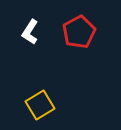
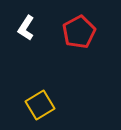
white L-shape: moved 4 px left, 4 px up
